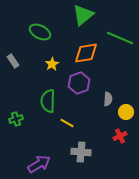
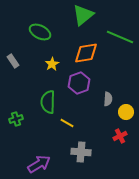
green line: moved 1 px up
green semicircle: moved 1 px down
